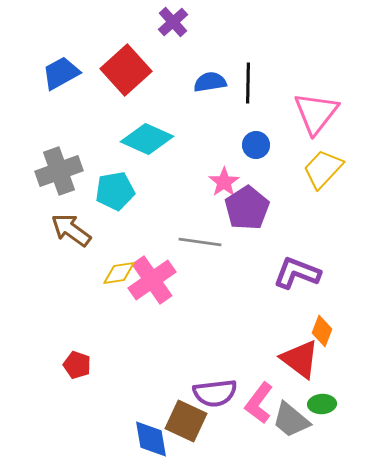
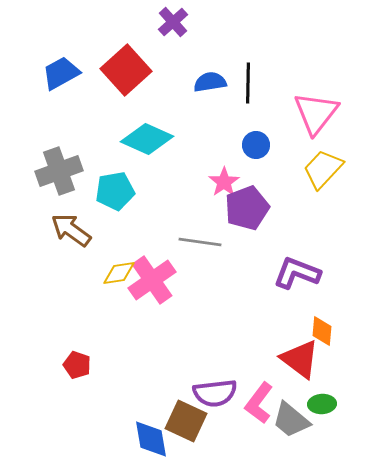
purple pentagon: rotated 12 degrees clockwise
orange diamond: rotated 16 degrees counterclockwise
